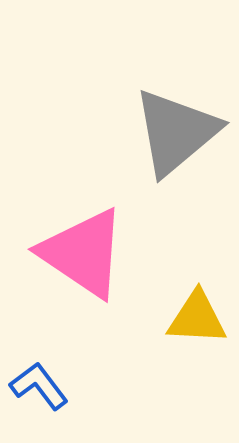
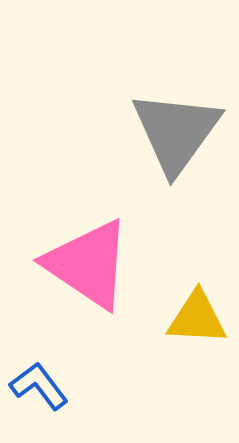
gray triangle: rotated 14 degrees counterclockwise
pink triangle: moved 5 px right, 11 px down
